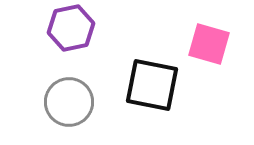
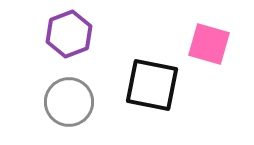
purple hexagon: moved 2 px left, 6 px down; rotated 9 degrees counterclockwise
